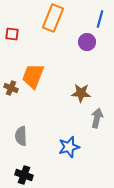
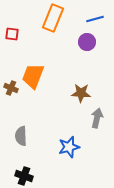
blue line: moved 5 px left; rotated 60 degrees clockwise
black cross: moved 1 px down
